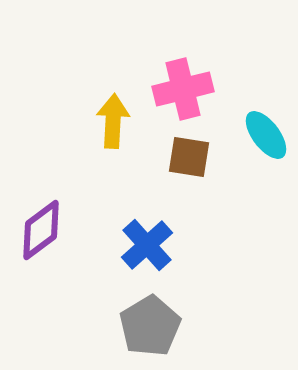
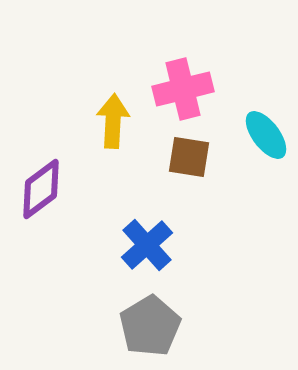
purple diamond: moved 41 px up
